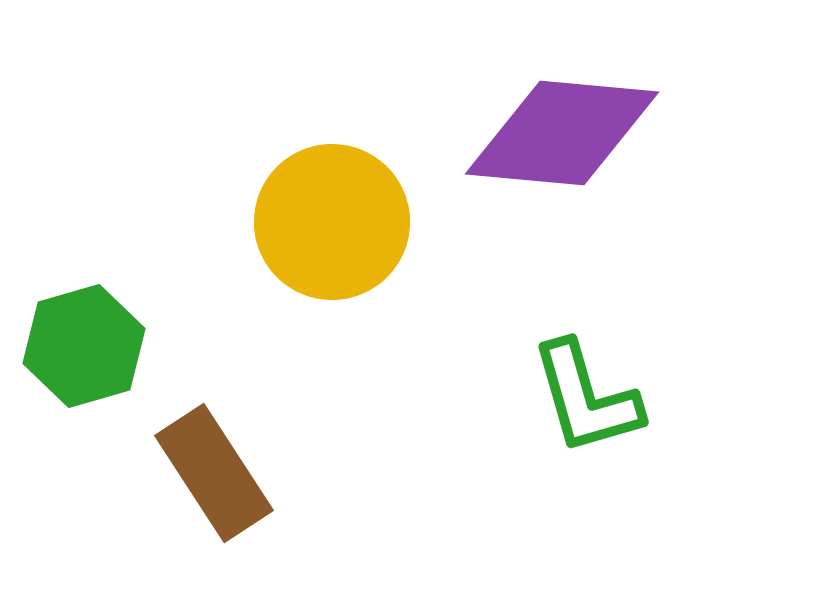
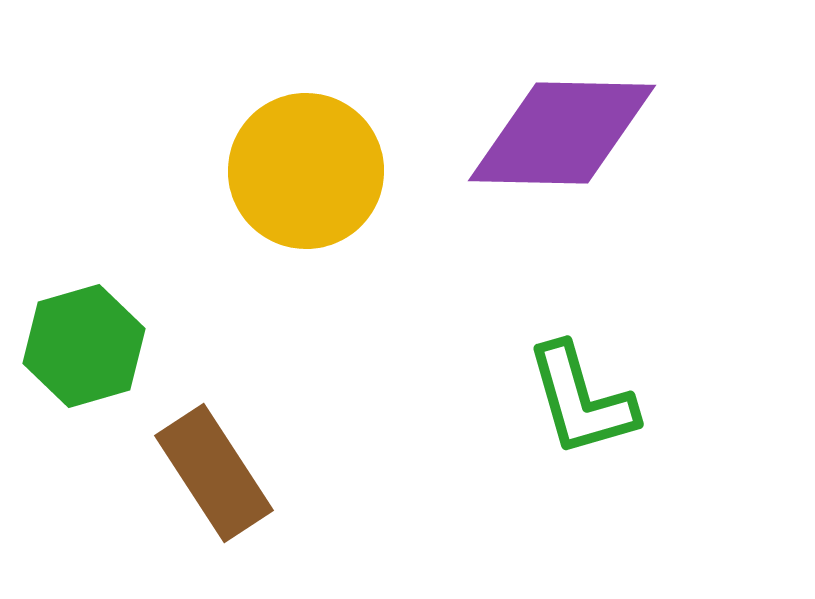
purple diamond: rotated 4 degrees counterclockwise
yellow circle: moved 26 px left, 51 px up
green L-shape: moved 5 px left, 2 px down
